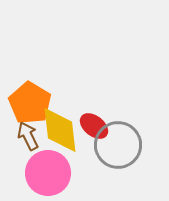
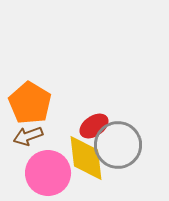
red ellipse: rotated 72 degrees counterclockwise
yellow diamond: moved 26 px right, 28 px down
brown arrow: rotated 84 degrees counterclockwise
